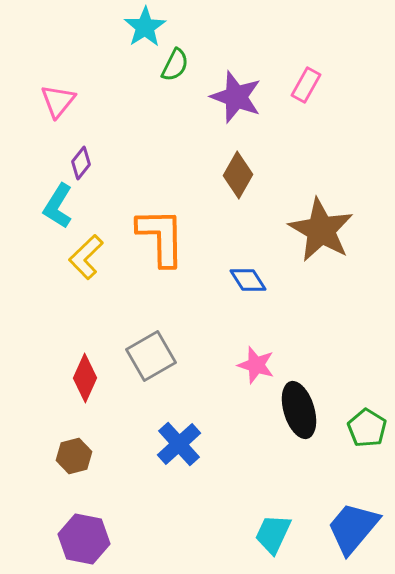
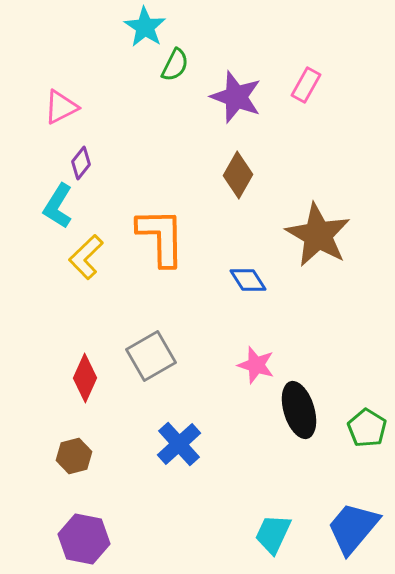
cyan star: rotated 6 degrees counterclockwise
pink triangle: moved 3 px right, 6 px down; rotated 24 degrees clockwise
brown star: moved 3 px left, 5 px down
